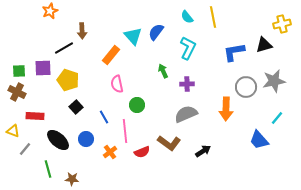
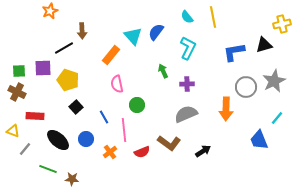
gray star: rotated 15 degrees counterclockwise
pink line: moved 1 px left, 1 px up
blue trapezoid: rotated 20 degrees clockwise
green line: rotated 54 degrees counterclockwise
